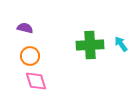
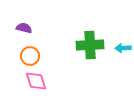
purple semicircle: moved 1 px left
cyan arrow: moved 2 px right, 4 px down; rotated 56 degrees counterclockwise
